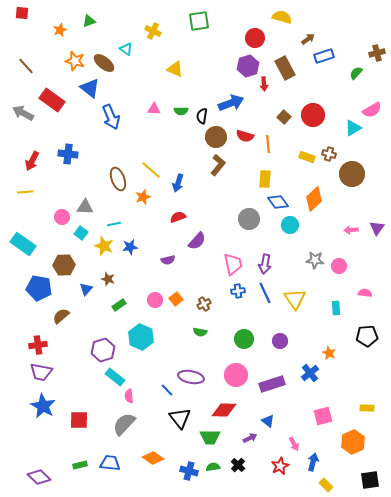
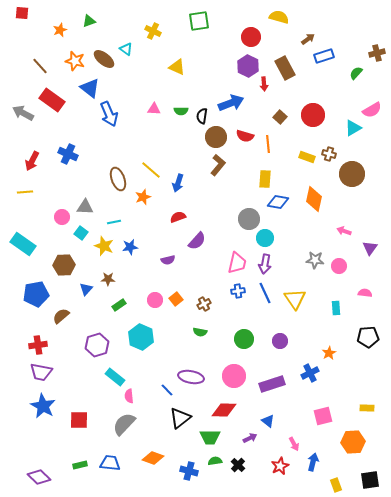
yellow semicircle at (282, 17): moved 3 px left
red circle at (255, 38): moved 4 px left, 1 px up
brown ellipse at (104, 63): moved 4 px up
brown line at (26, 66): moved 14 px right
purple hexagon at (248, 66): rotated 15 degrees counterclockwise
yellow triangle at (175, 69): moved 2 px right, 2 px up
blue arrow at (111, 117): moved 2 px left, 3 px up
brown square at (284, 117): moved 4 px left
blue cross at (68, 154): rotated 18 degrees clockwise
orange diamond at (314, 199): rotated 35 degrees counterclockwise
blue diamond at (278, 202): rotated 45 degrees counterclockwise
cyan line at (114, 224): moved 2 px up
cyan circle at (290, 225): moved 25 px left, 13 px down
purple triangle at (377, 228): moved 7 px left, 20 px down
pink arrow at (351, 230): moved 7 px left, 1 px down; rotated 24 degrees clockwise
pink trapezoid at (233, 264): moved 4 px right, 1 px up; rotated 25 degrees clockwise
brown star at (108, 279): rotated 16 degrees counterclockwise
blue pentagon at (39, 288): moved 3 px left, 6 px down; rotated 20 degrees counterclockwise
black pentagon at (367, 336): moved 1 px right, 1 px down
purple hexagon at (103, 350): moved 6 px left, 5 px up
orange star at (329, 353): rotated 16 degrees clockwise
blue cross at (310, 373): rotated 12 degrees clockwise
pink circle at (236, 375): moved 2 px left, 1 px down
black triangle at (180, 418): rotated 30 degrees clockwise
orange hexagon at (353, 442): rotated 20 degrees clockwise
orange diamond at (153, 458): rotated 15 degrees counterclockwise
green semicircle at (213, 467): moved 2 px right, 6 px up
yellow rectangle at (326, 485): moved 10 px right; rotated 24 degrees clockwise
